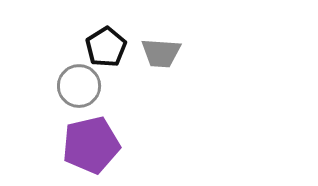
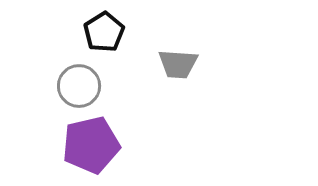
black pentagon: moved 2 px left, 15 px up
gray trapezoid: moved 17 px right, 11 px down
